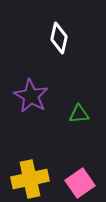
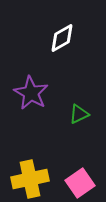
white diamond: moved 3 px right; rotated 48 degrees clockwise
purple star: moved 3 px up
green triangle: rotated 20 degrees counterclockwise
